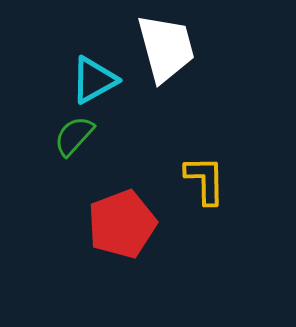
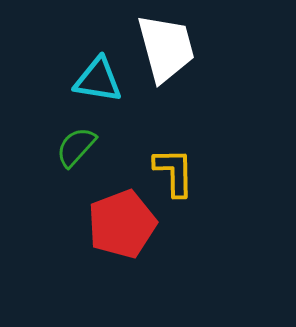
cyan triangle: moved 4 px right; rotated 38 degrees clockwise
green semicircle: moved 2 px right, 11 px down
yellow L-shape: moved 31 px left, 8 px up
